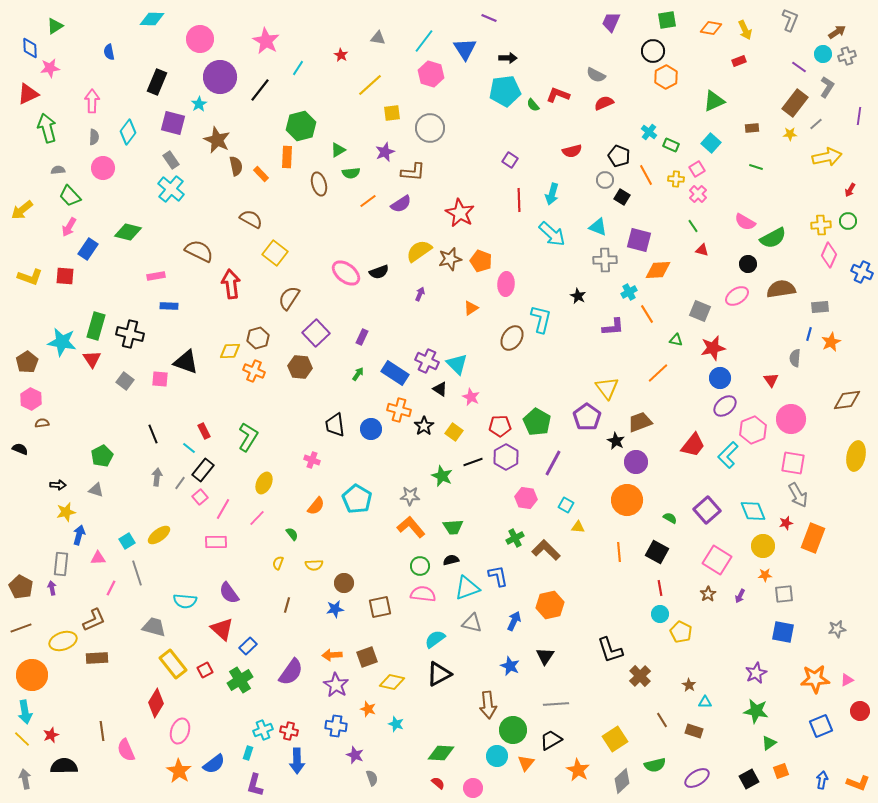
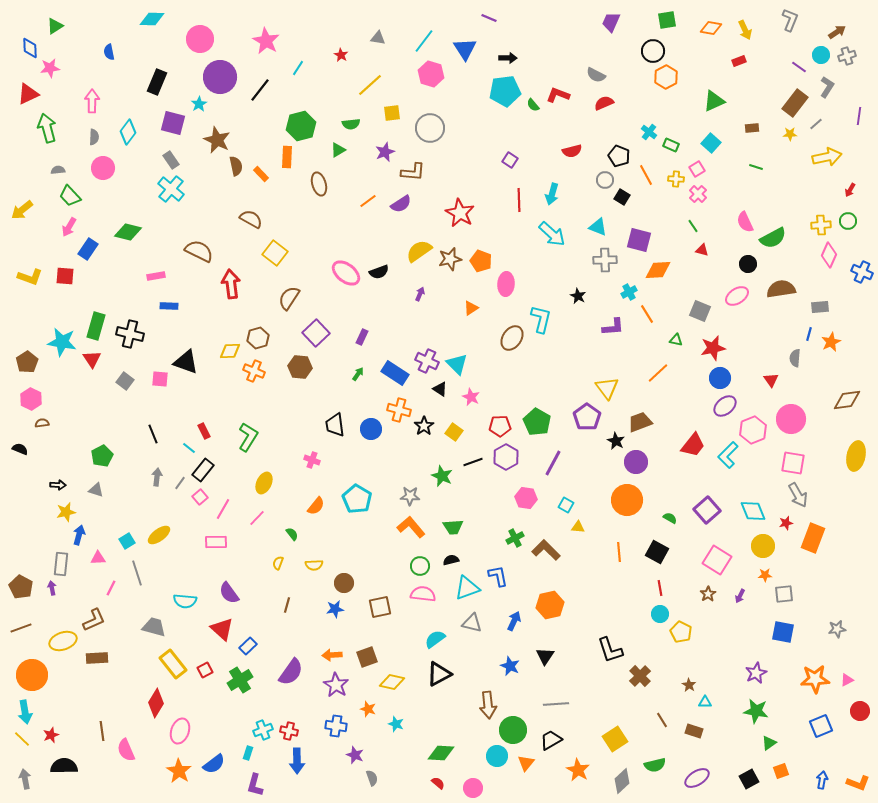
cyan circle at (823, 54): moved 2 px left, 1 px down
green semicircle at (351, 173): moved 49 px up
pink semicircle at (745, 222): rotated 35 degrees clockwise
